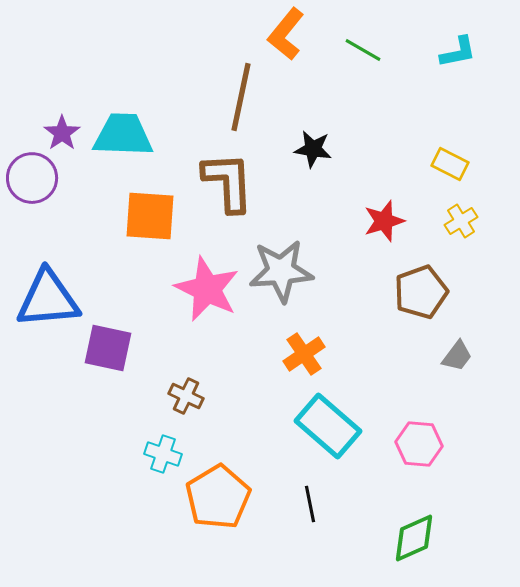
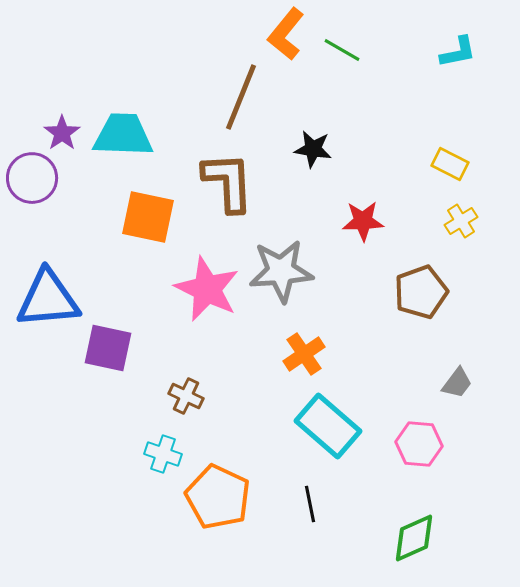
green line: moved 21 px left
brown line: rotated 10 degrees clockwise
orange square: moved 2 px left, 1 px down; rotated 8 degrees clockwise
red star: moved 21 px left; rotated 15 degrees clockwise
gray trapezoid: moved 27 px down
orange pentagon: rotated 16 degrees counterclockwise
